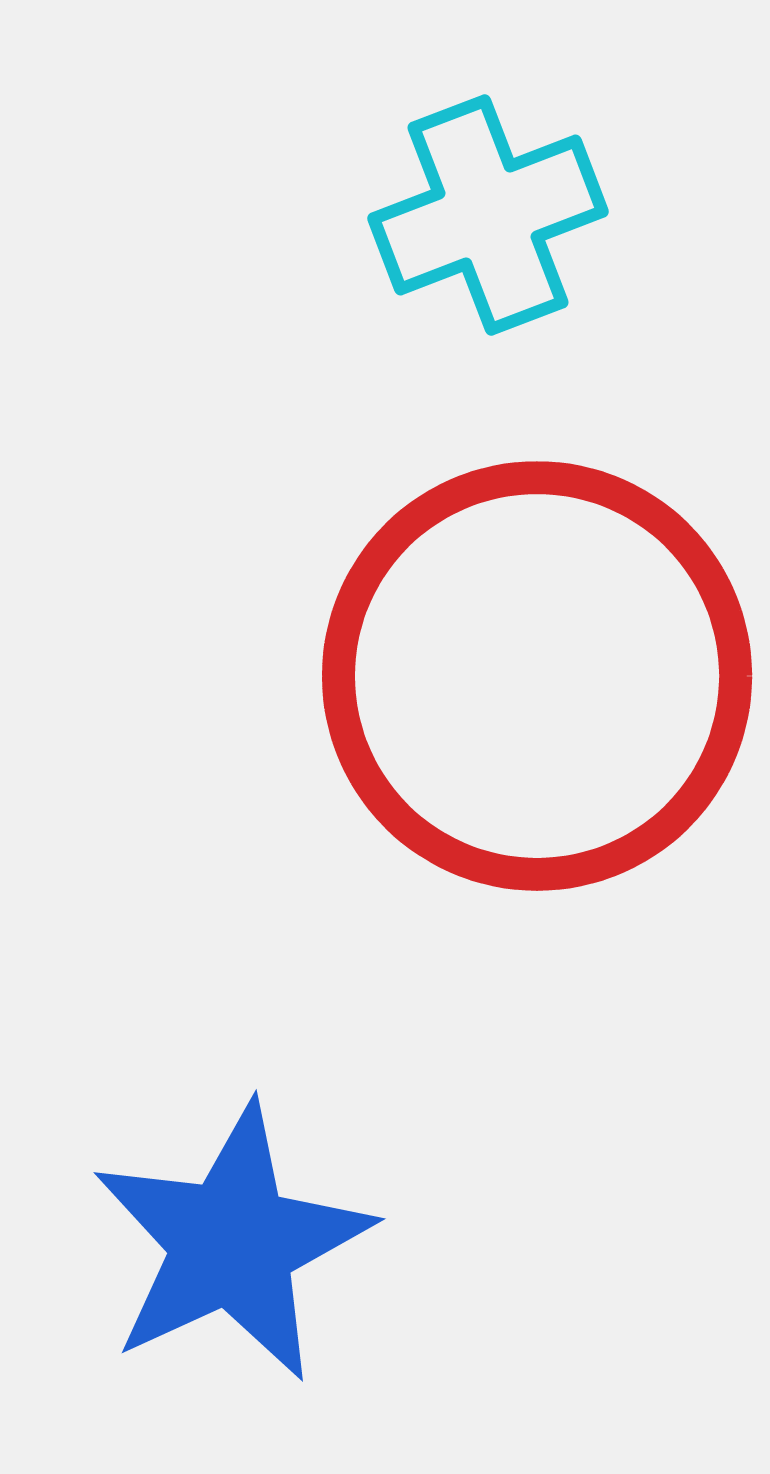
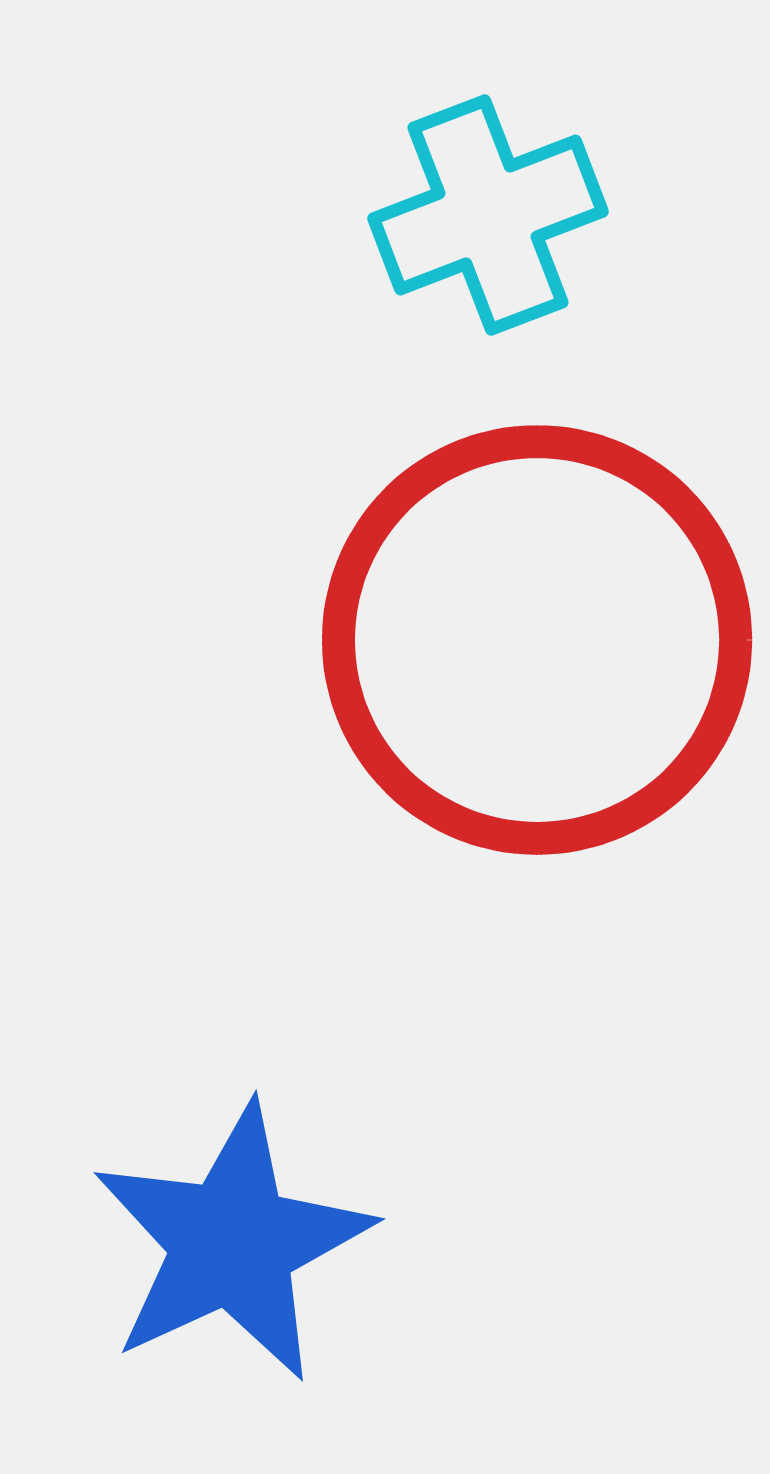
red circle: moved 36 px up
